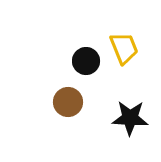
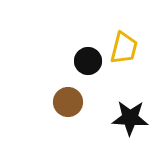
yellow trapezoid: rotated 36 degrees clockwise
black circle: moved 2 px right
